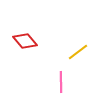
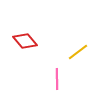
pink line: moved 4 px left, 3 px up
